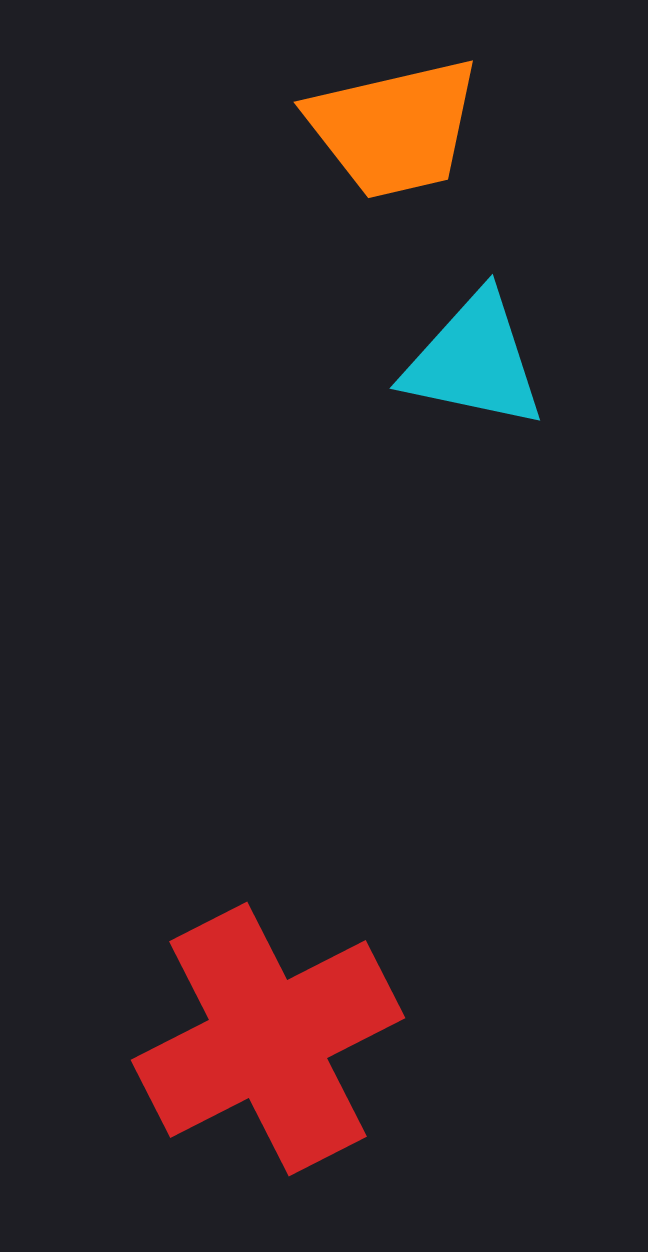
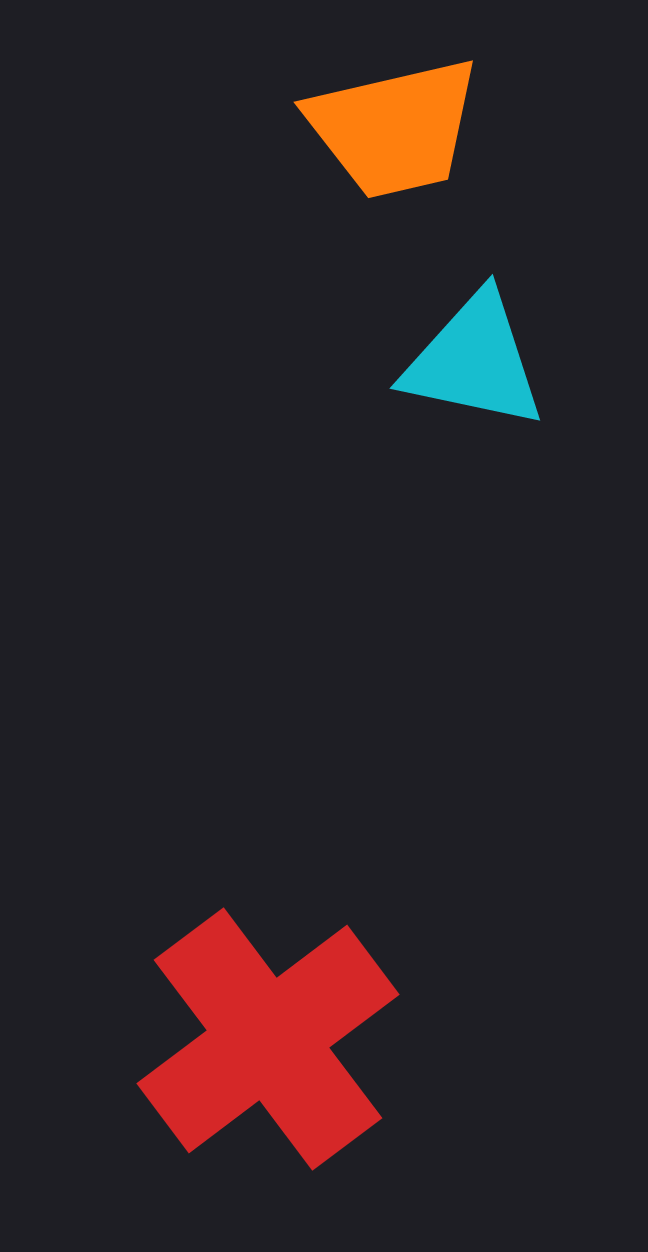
red cross: rotated 10 degrees counterclockwise
